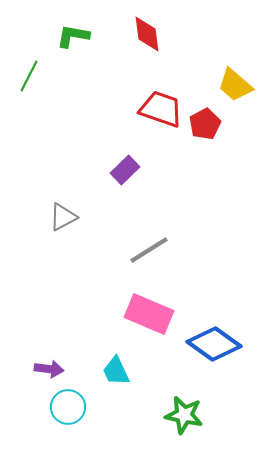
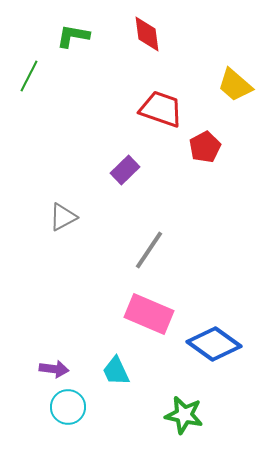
red pentagon: moved 23 px down
gray line: rotated 24 degrees counterclockwise
purple arrow: moved 5 px right
